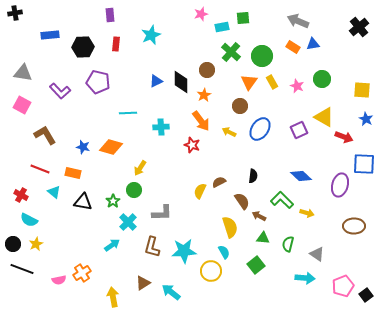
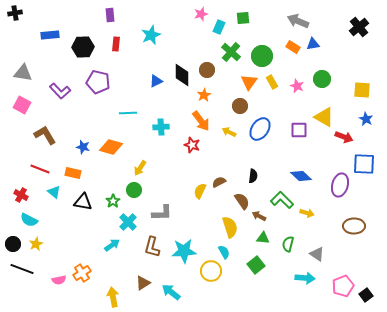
cyan rectangle at (222, 27): moved 3 px left; rotated 56 degrees counterclockwise
black diamond at (181, 82): moved 1 px right, 7 px up
purple square at (299, 130): rotated 24 degrees clockwise
